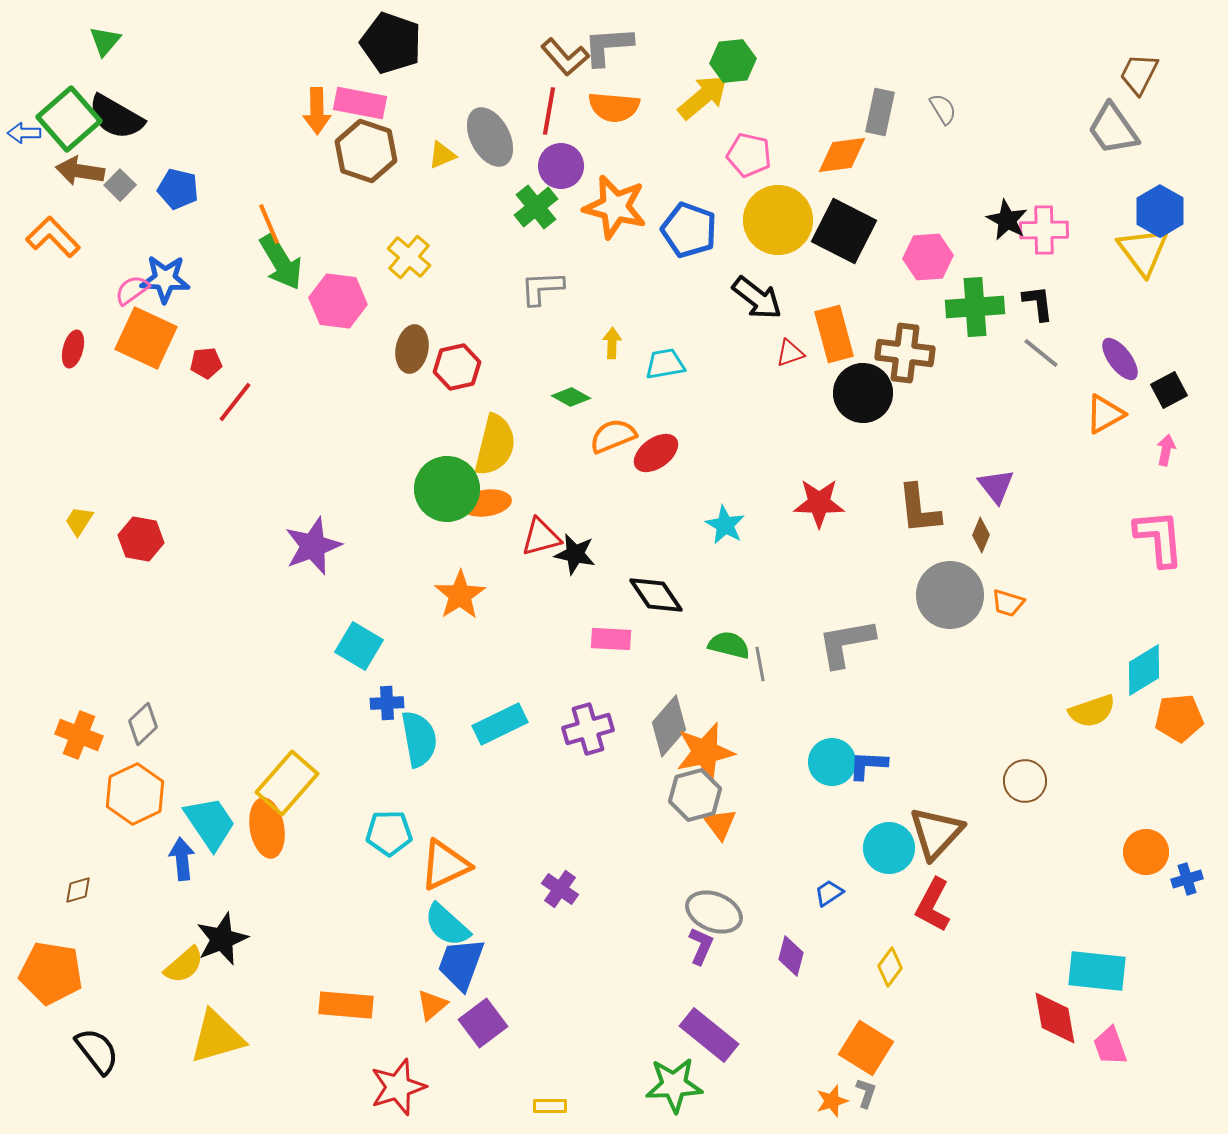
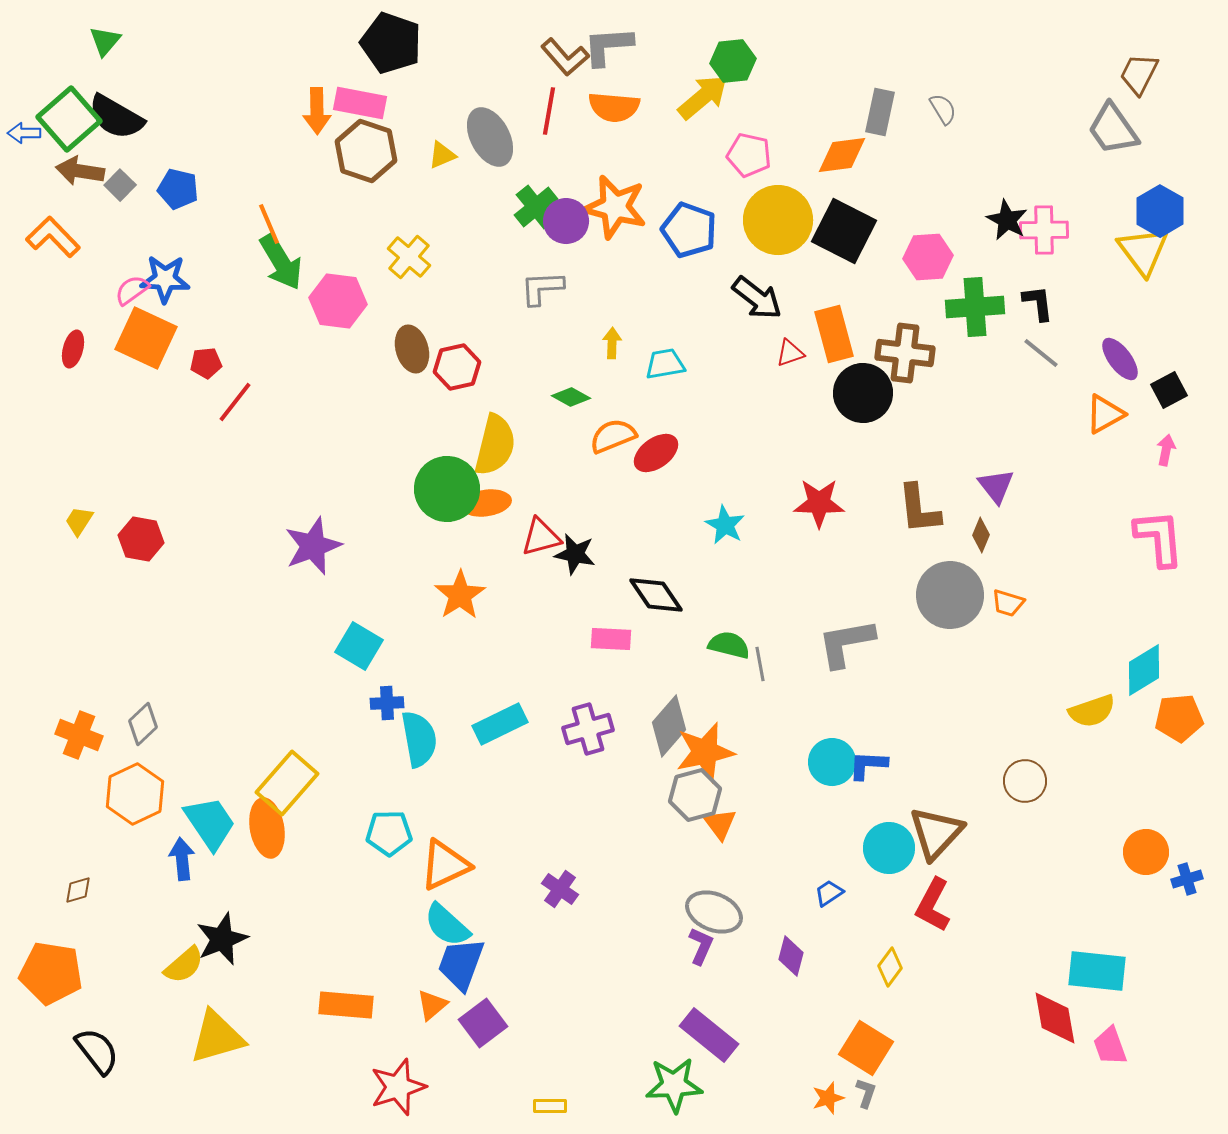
purple circle at (561, 166): moved 5 px right, 55 px down
brown ellipse at (412, 349): rotated 27 degrees counterclockwise
orange star at (832, 1101): moved 4 px left, 3 px up
